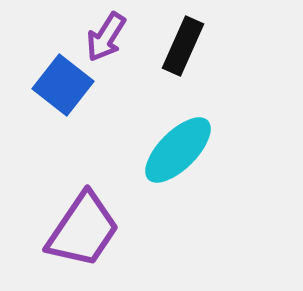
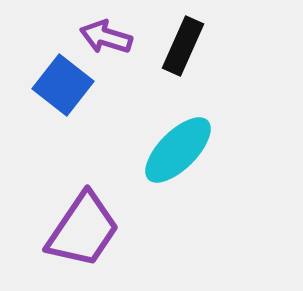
purple arrow: rotated 75 degrees clockwise
